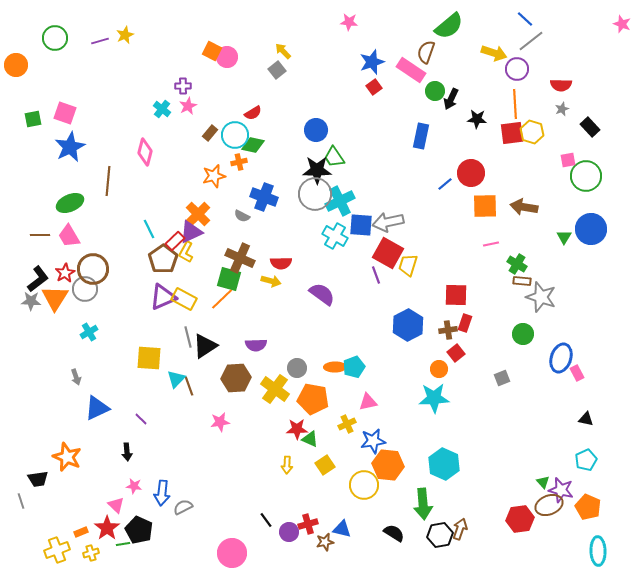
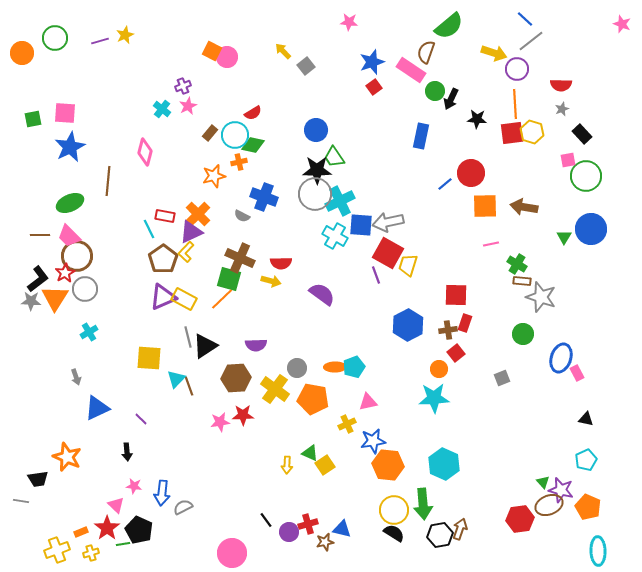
orange circle at (16, 65): moved 6 px right, 12 px up
gray square at (277, 70): moved 29 px right, 4 px up
purple cross at (183, 86): rotated 21 degrees counterclockwise
pink square at (65, 113): rotated 15 degrees counterclockwise
black rectangle at (590, 127): moved 8 px left, 7 px down
pink trapezoid at (69, 236): rotated 15 degrees counterclockwise
red rectangle at (175, 241): moved 10 px left, 25 px up; rotated 54 degrees clockwise
yellow L-shape at (186, 252): rotated 15 degrees clockwise
brown circle at (93, 269): moved 16 px left, 13 px up
red star at (297, 429): moved 54 px left, 14 px up
green triangle at (310, 439): moved 14 px down
yellow circle at (364, 485): moved 30 px right, 25 px down
gray line at (21, 501): rotated 63 degrees counterclockwise
